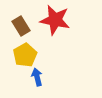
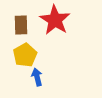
red star: rotated 20 degrees clockwise
brown rectangle: moved 1 px up; rotated 30 degrees clockwise
